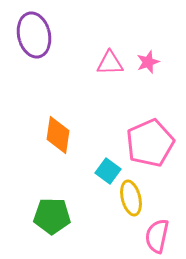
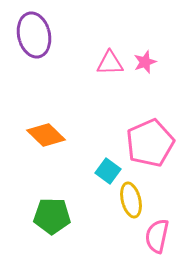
pink star: moved 3 px left
orange diamond: moved 12 px left; rotated 54 degrees counterclockwise
yellow ellipse: moved 2 px down
